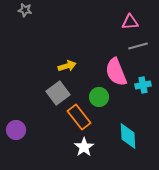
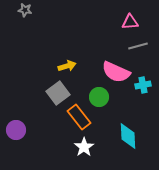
pink semicircle: rotated 44 degrees counterclockwise
